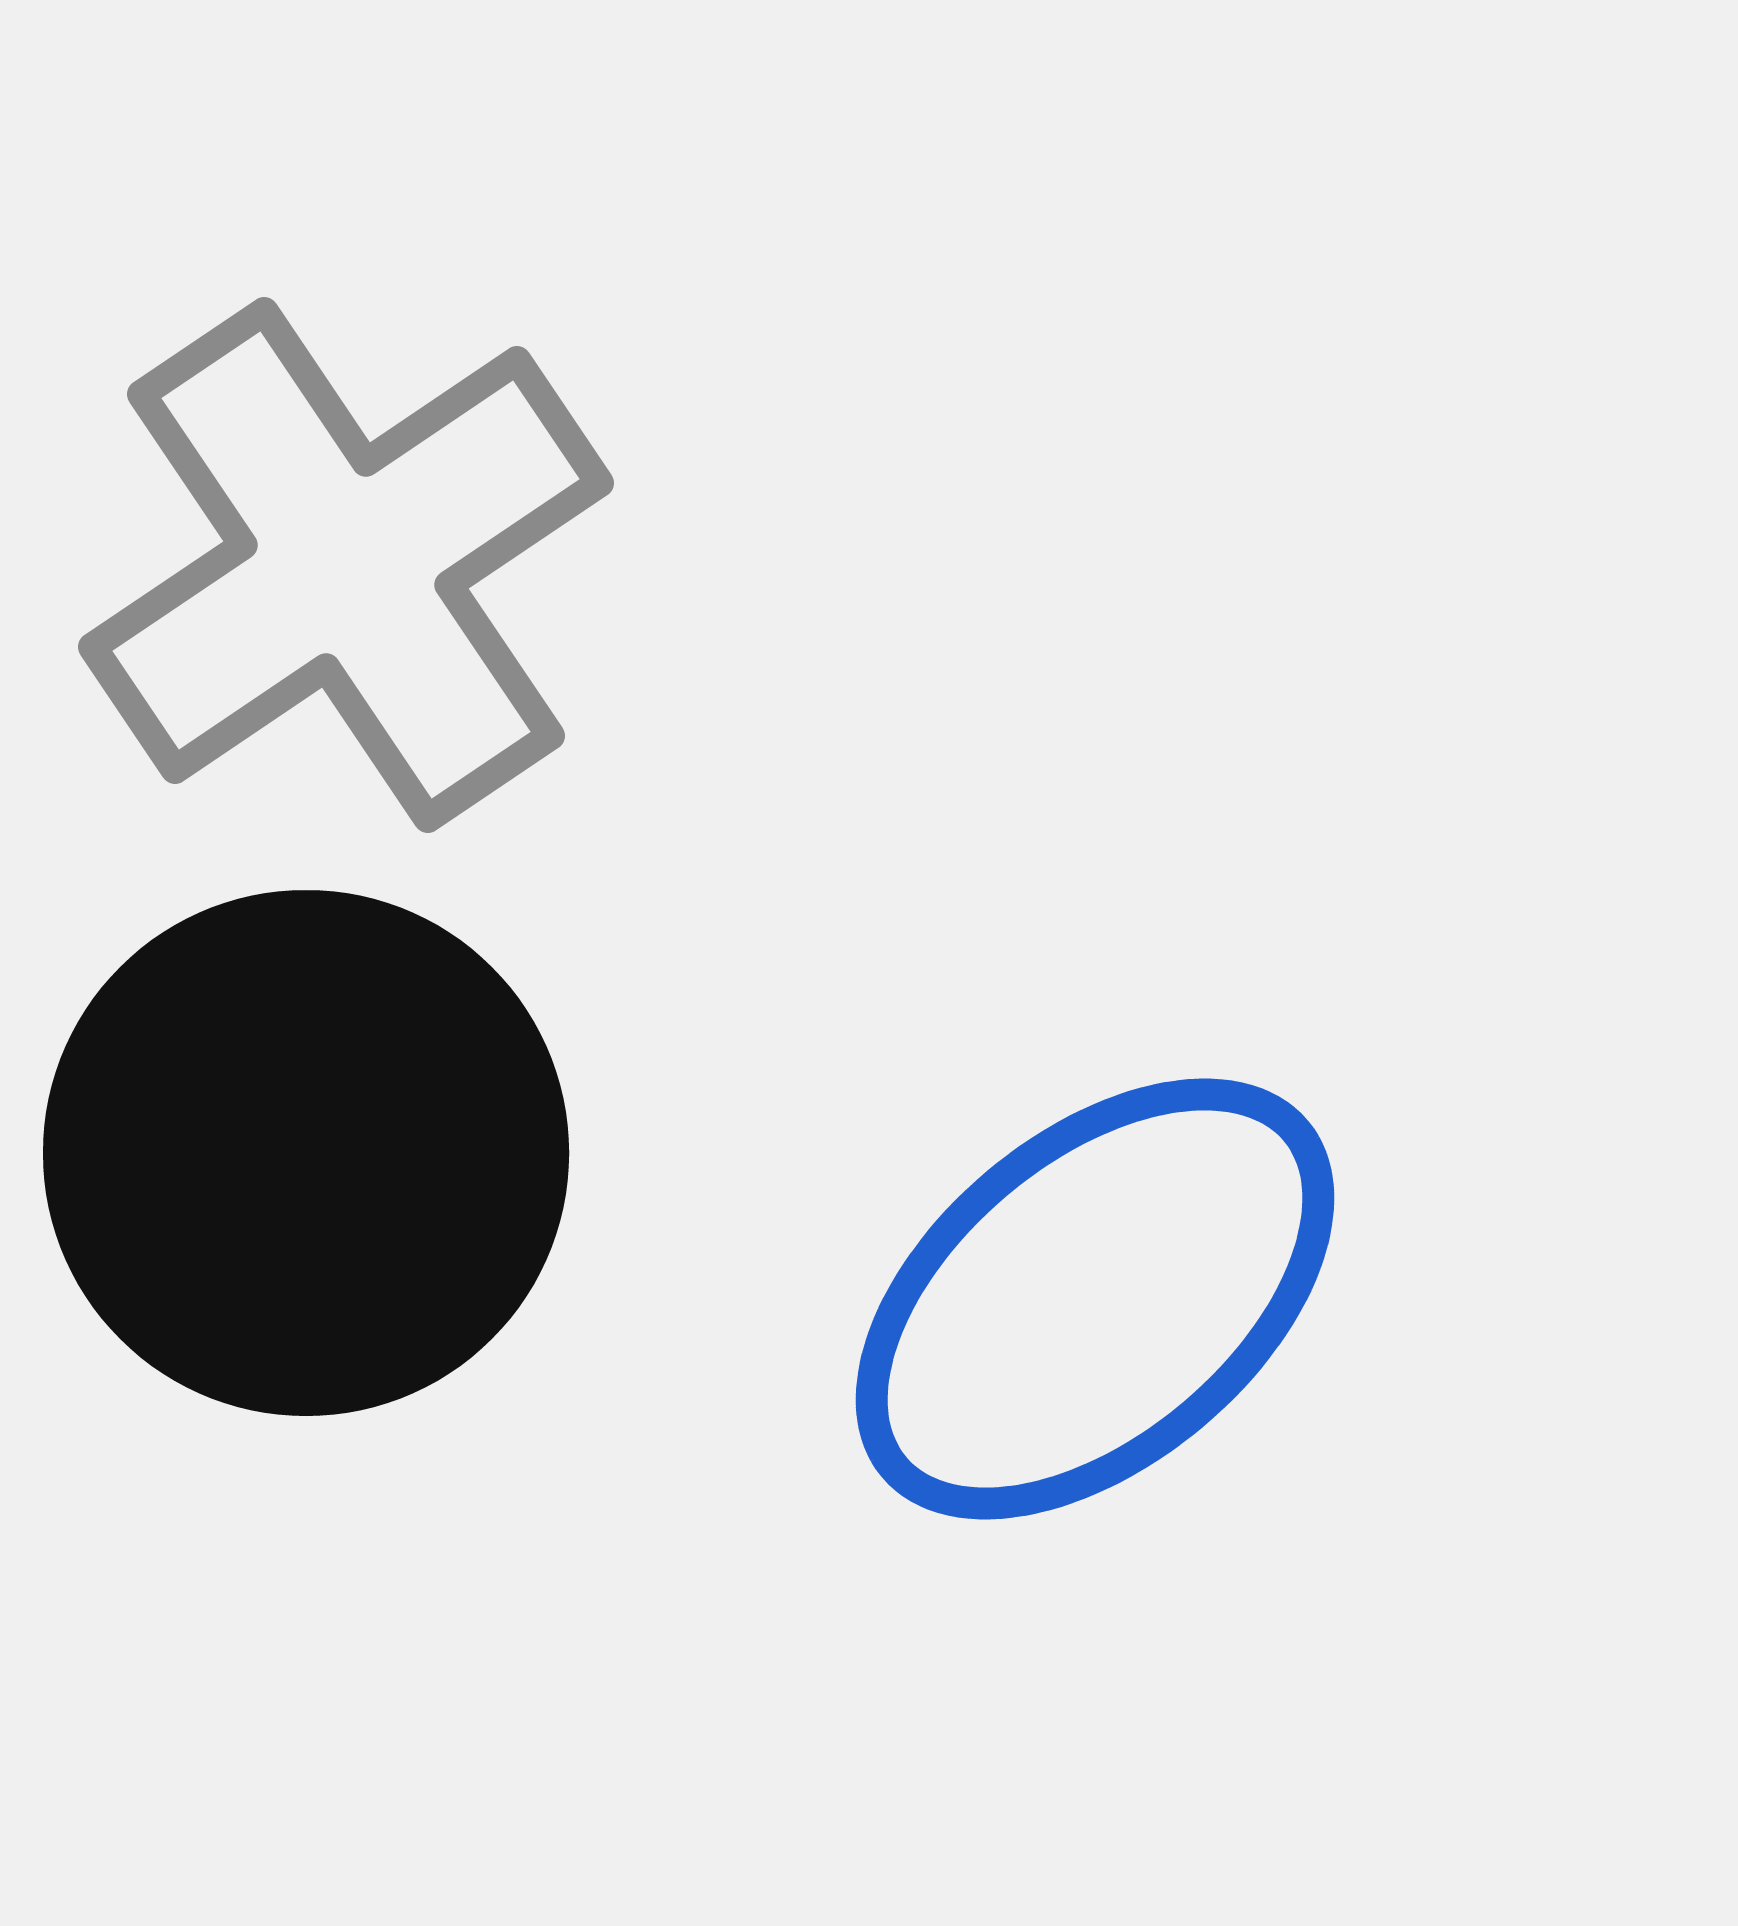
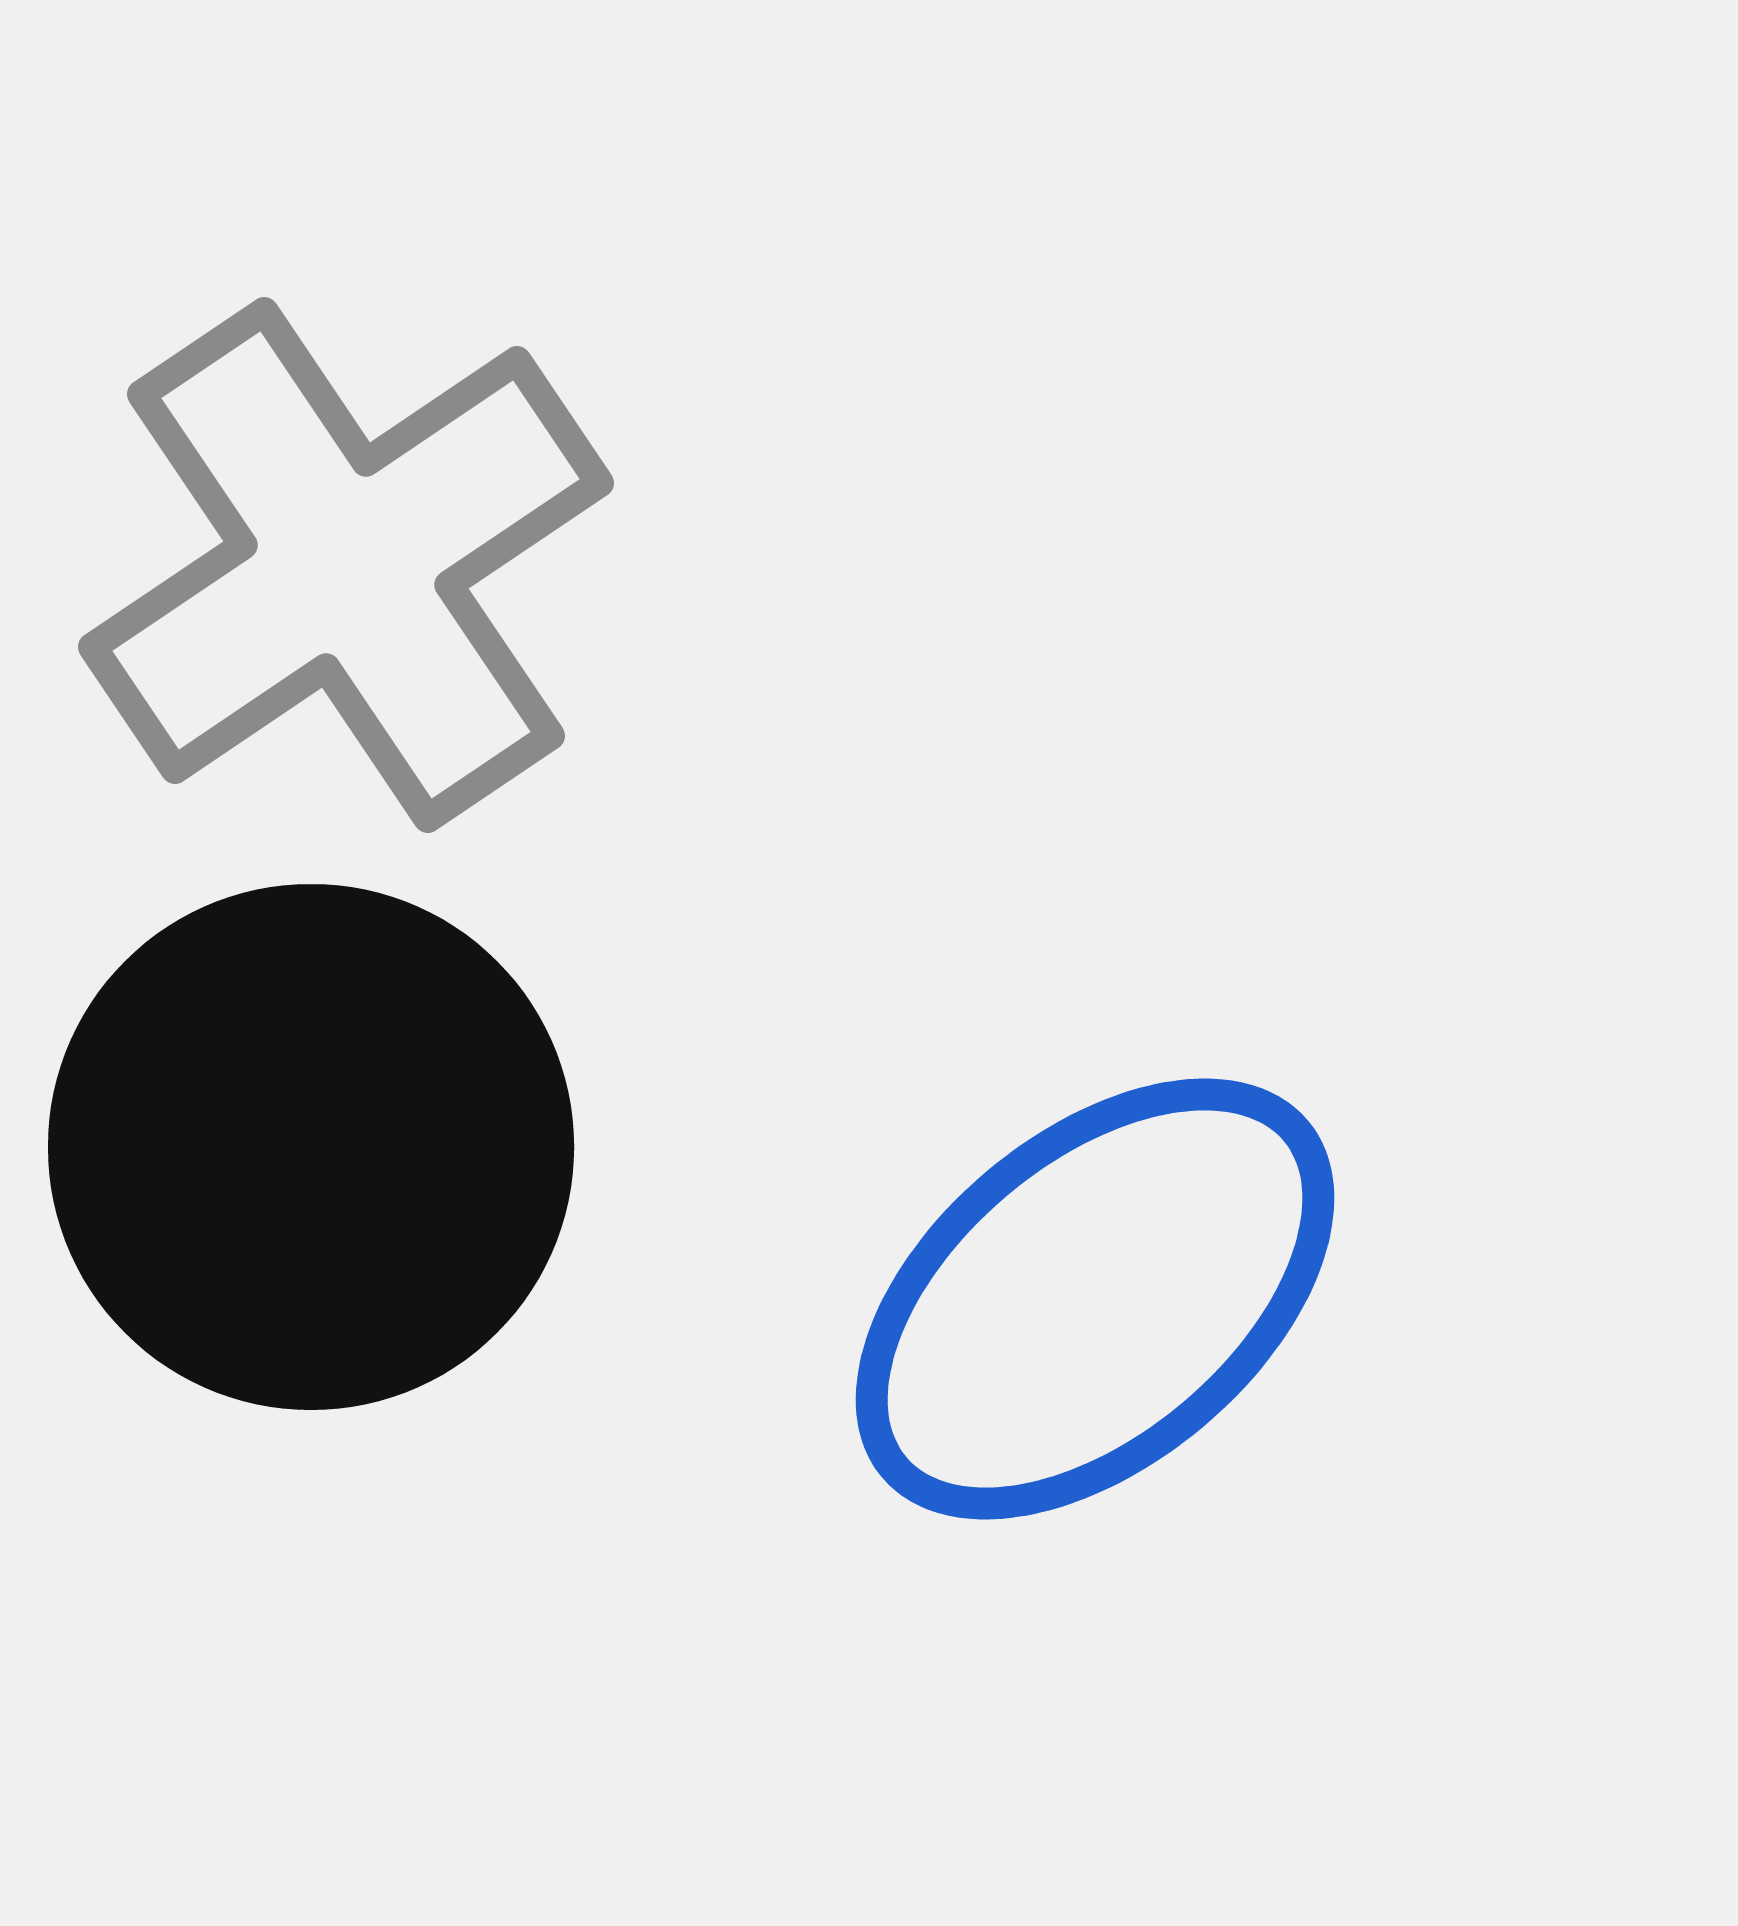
black circle: moved 5 px right, 6 px up
